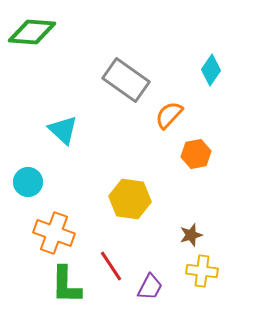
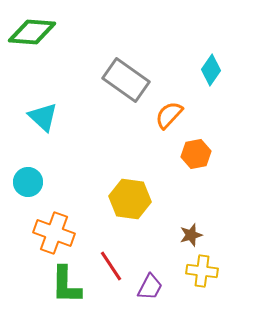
cyan triangle: moved 20 px left, 13 px up
